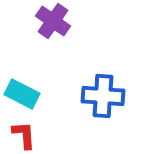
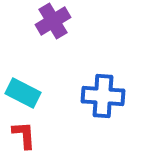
purple cross: rotated 24 degrees clockwise
cyan rectangle: moved 1 px right, 1 px up
